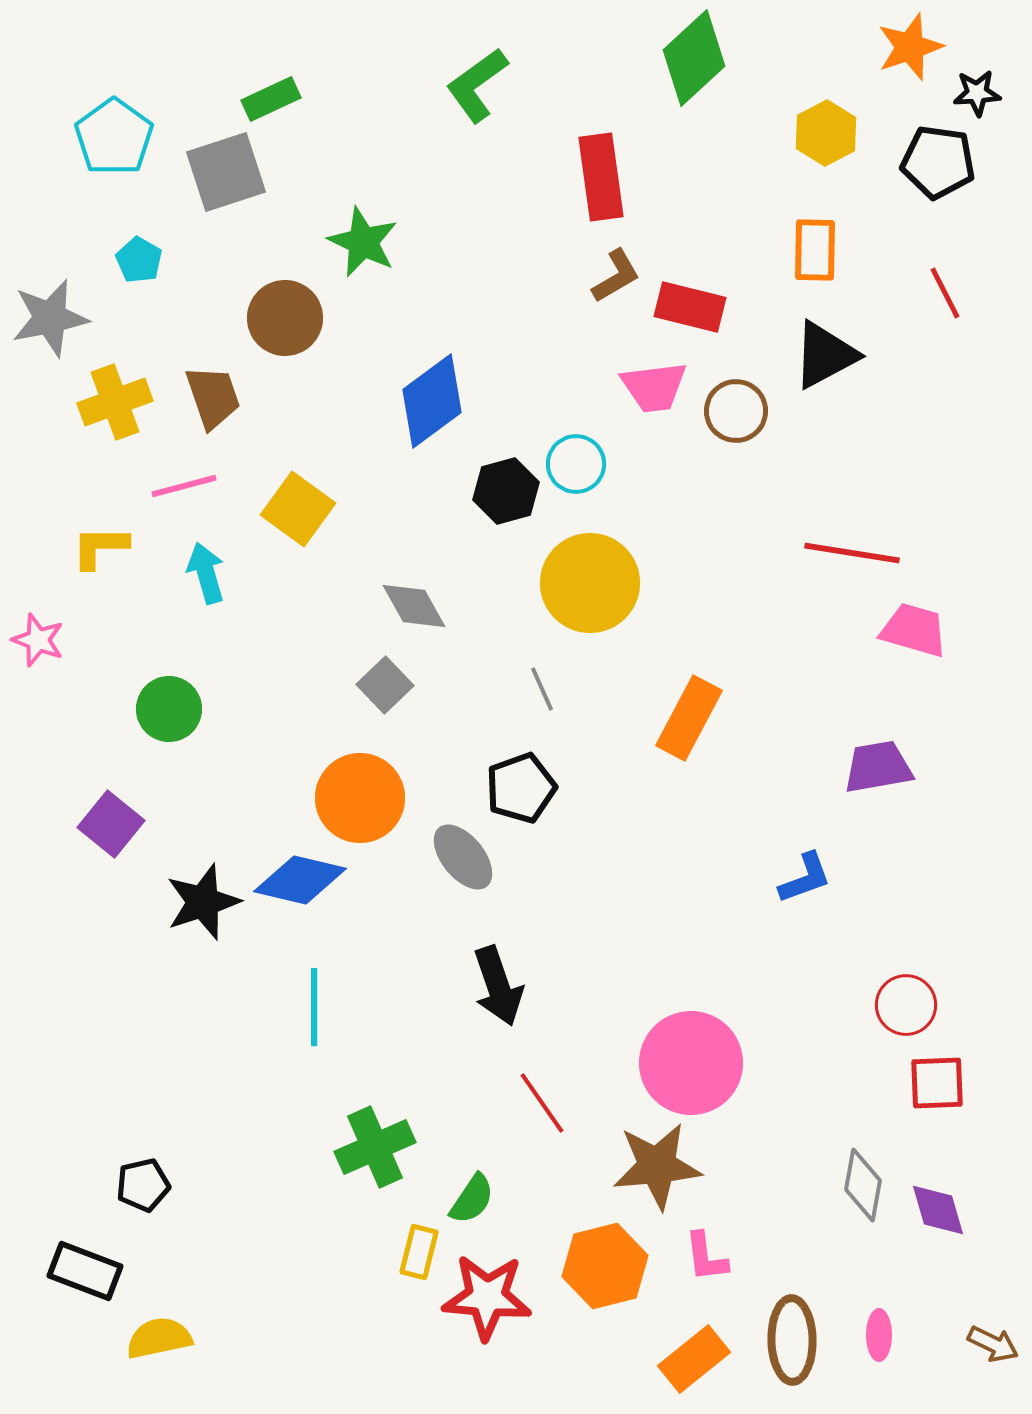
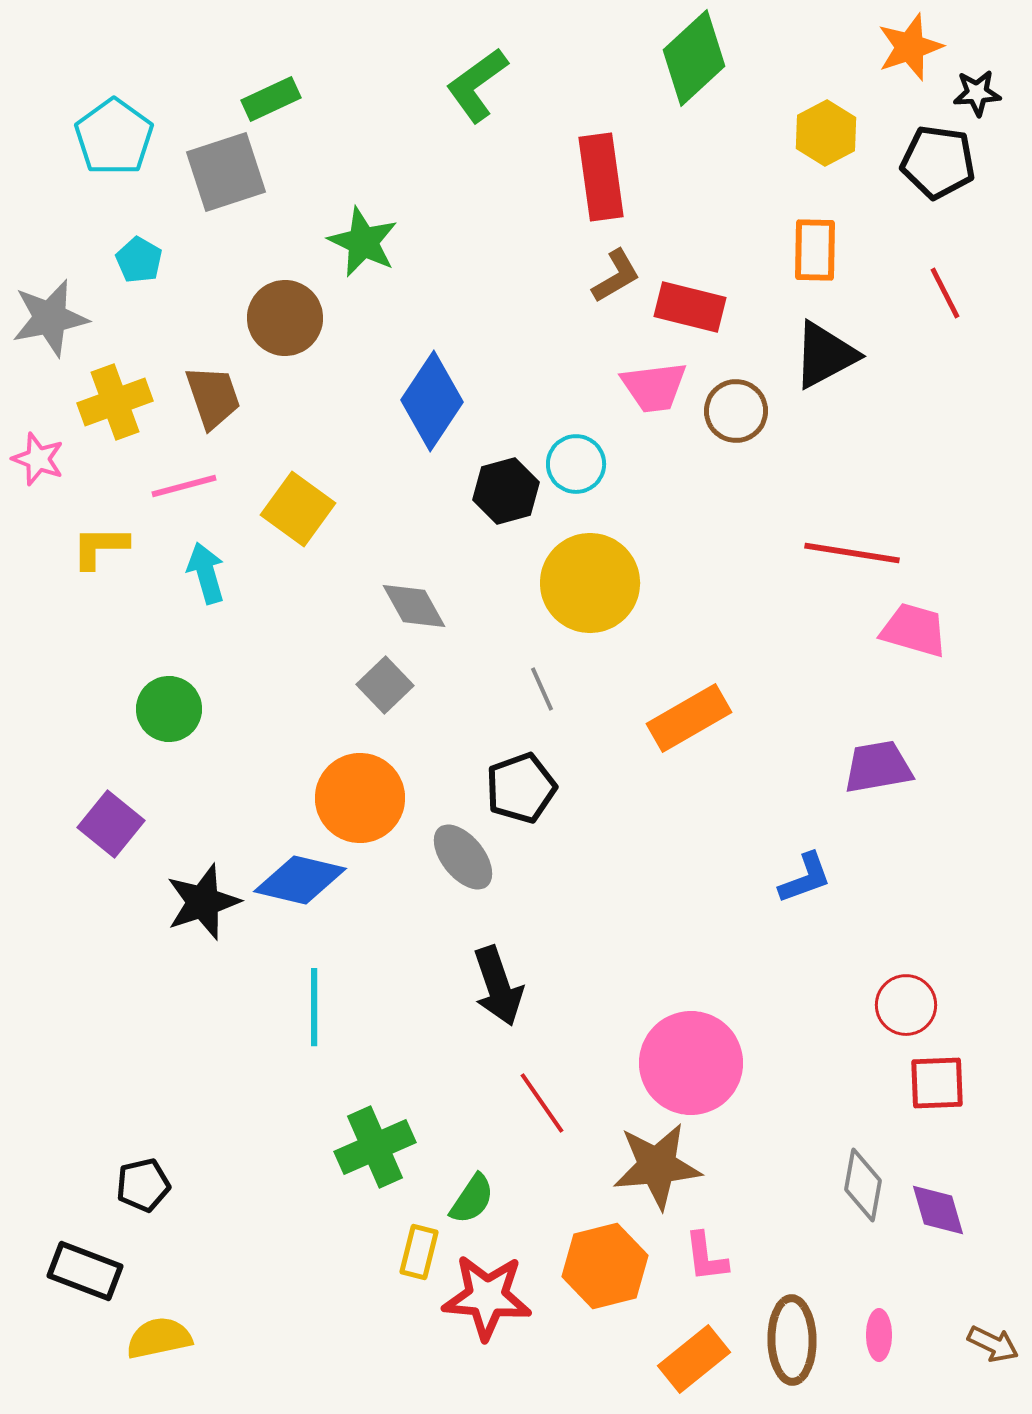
blue diamond at (432, 401): rotated 20 degrees counterclockwise
pink star at (38, 640): moved 181 px up
orange rectangle at (689, 718): rotated 32 degrees clockwise
